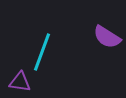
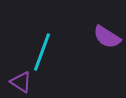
purple triangle: moved 1 px right; rotated 25 degrees clockwise
